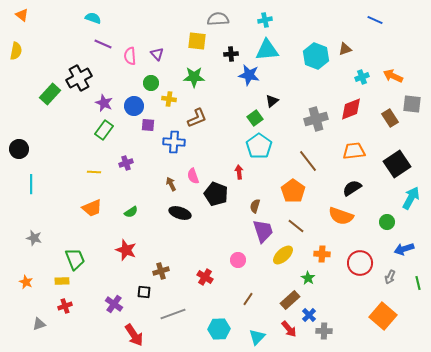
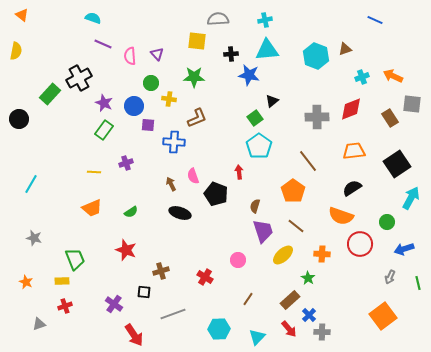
gray cross at (316, 119): moved 1 px right, 2 px up; rotated 15 degrees clockwise
black circle at (19, 149): moved 30 px up
cyan line at (31, 184): rotated 30 degrees clockwise
red circle at (360, 263): moved 19 px up
orange square at (383, 316): rotated 12 degrees clockwise
gray cross at (324, 331): moved 2 px left, 1 px down
